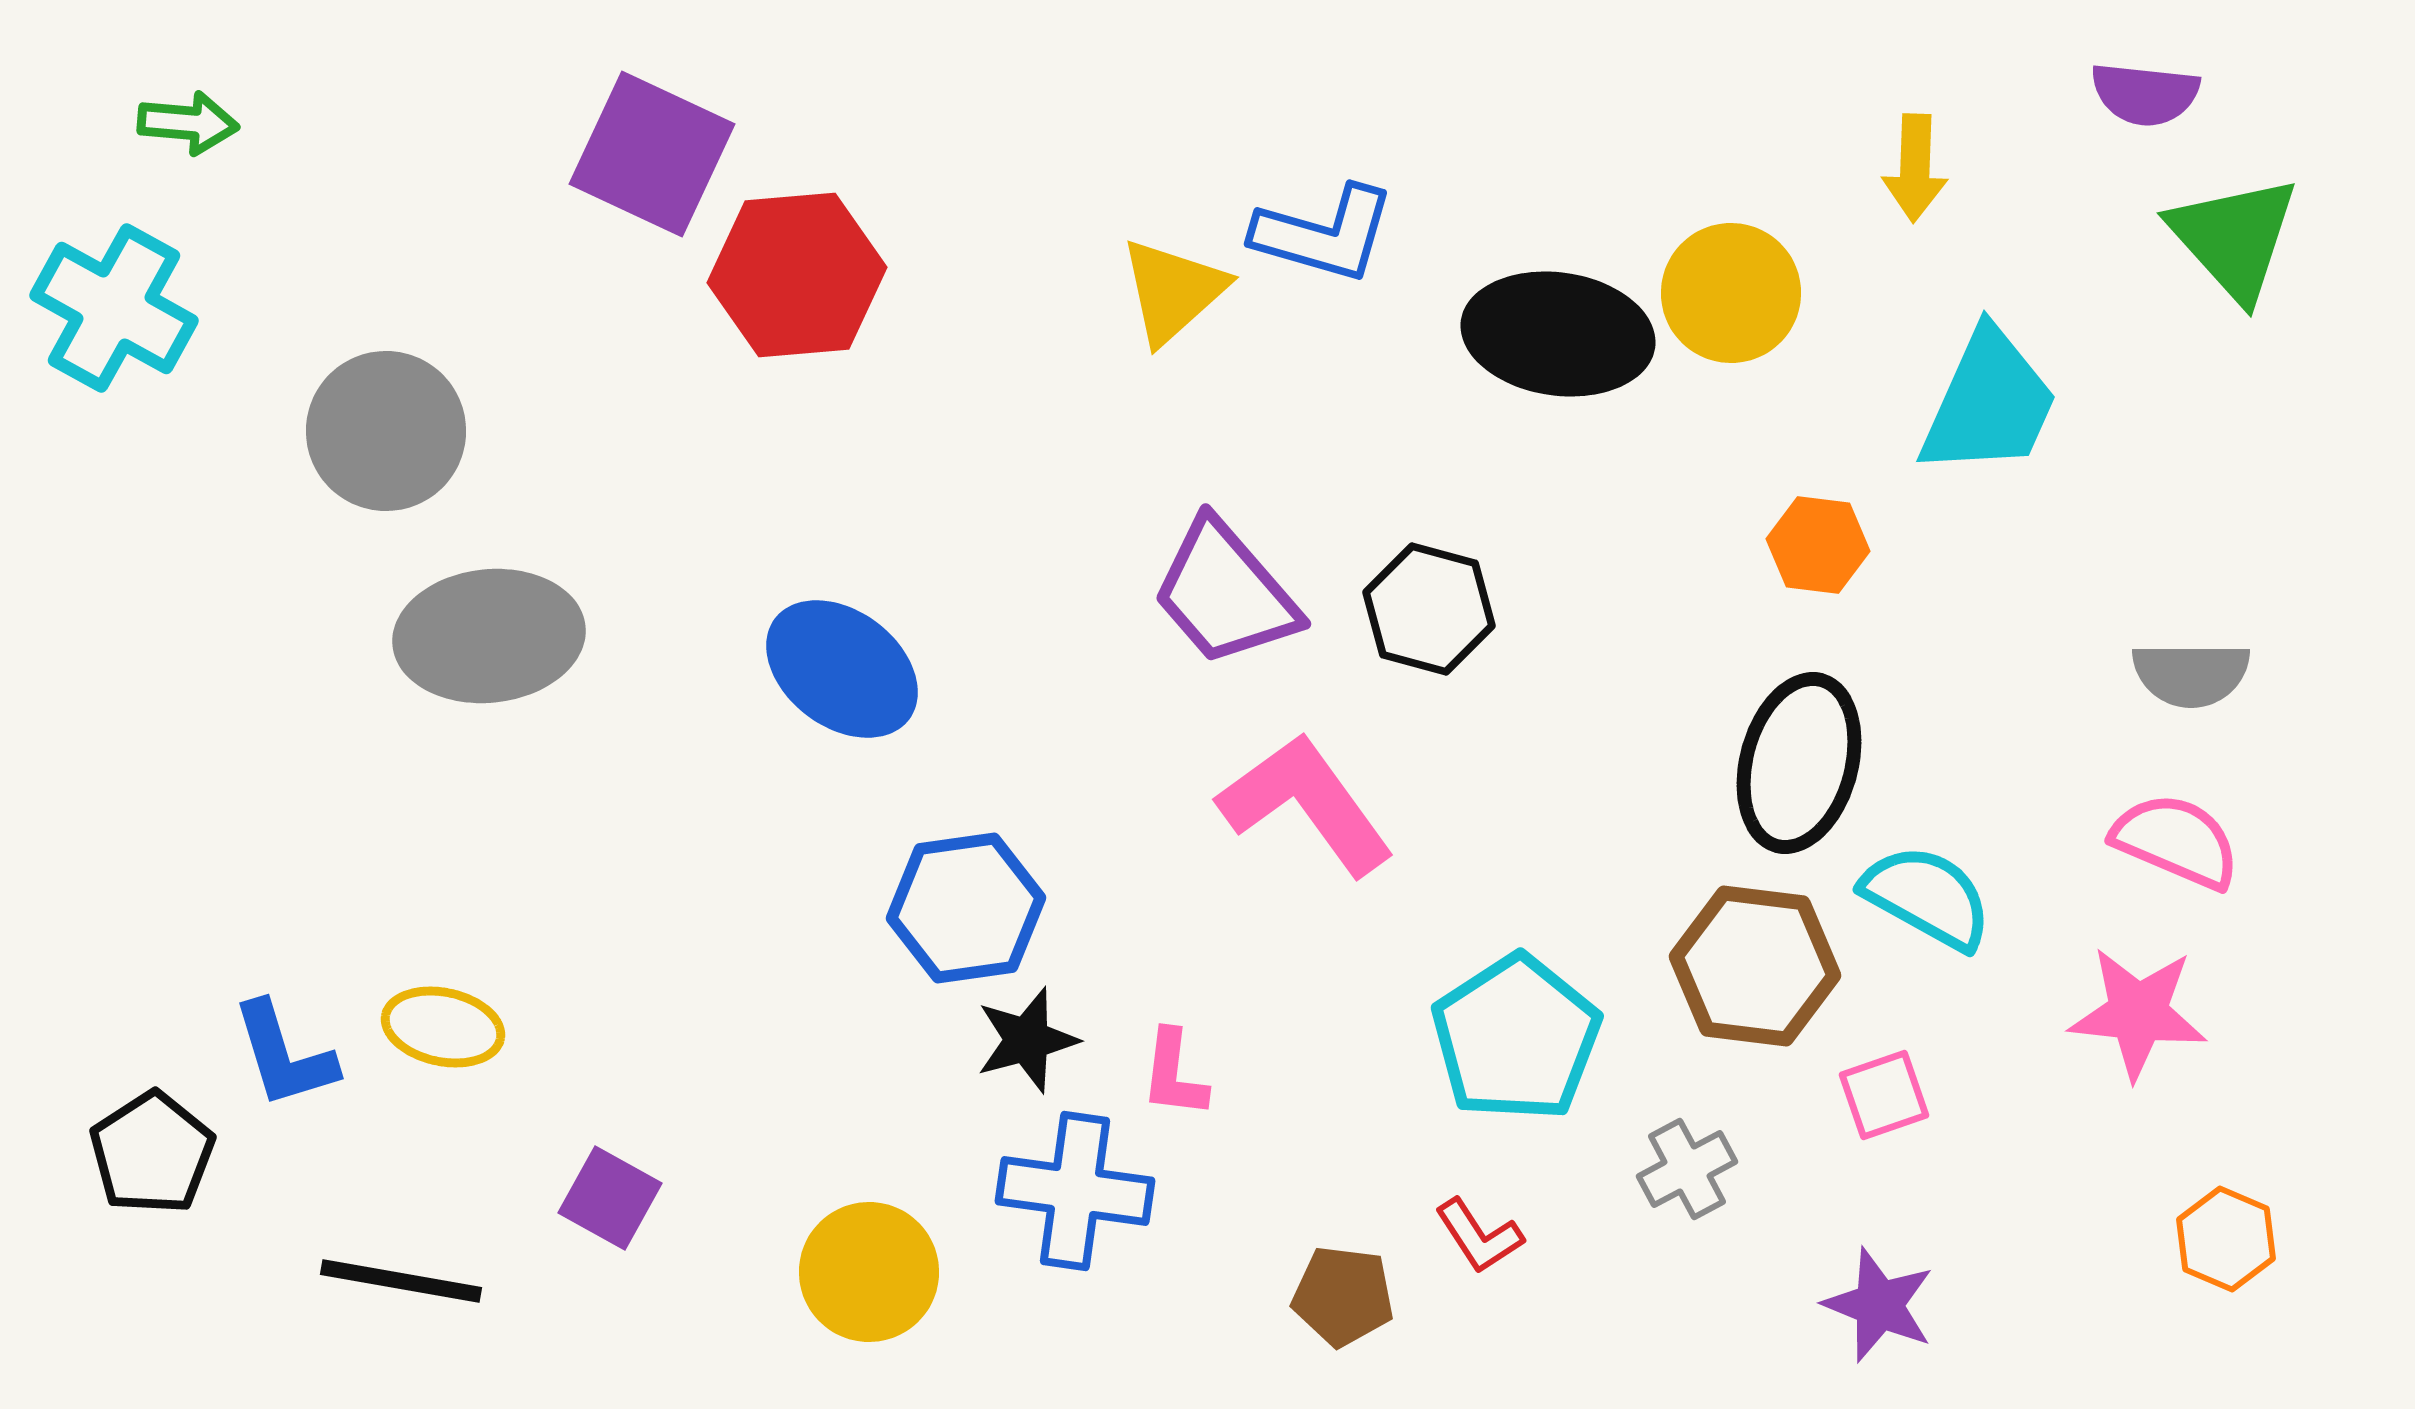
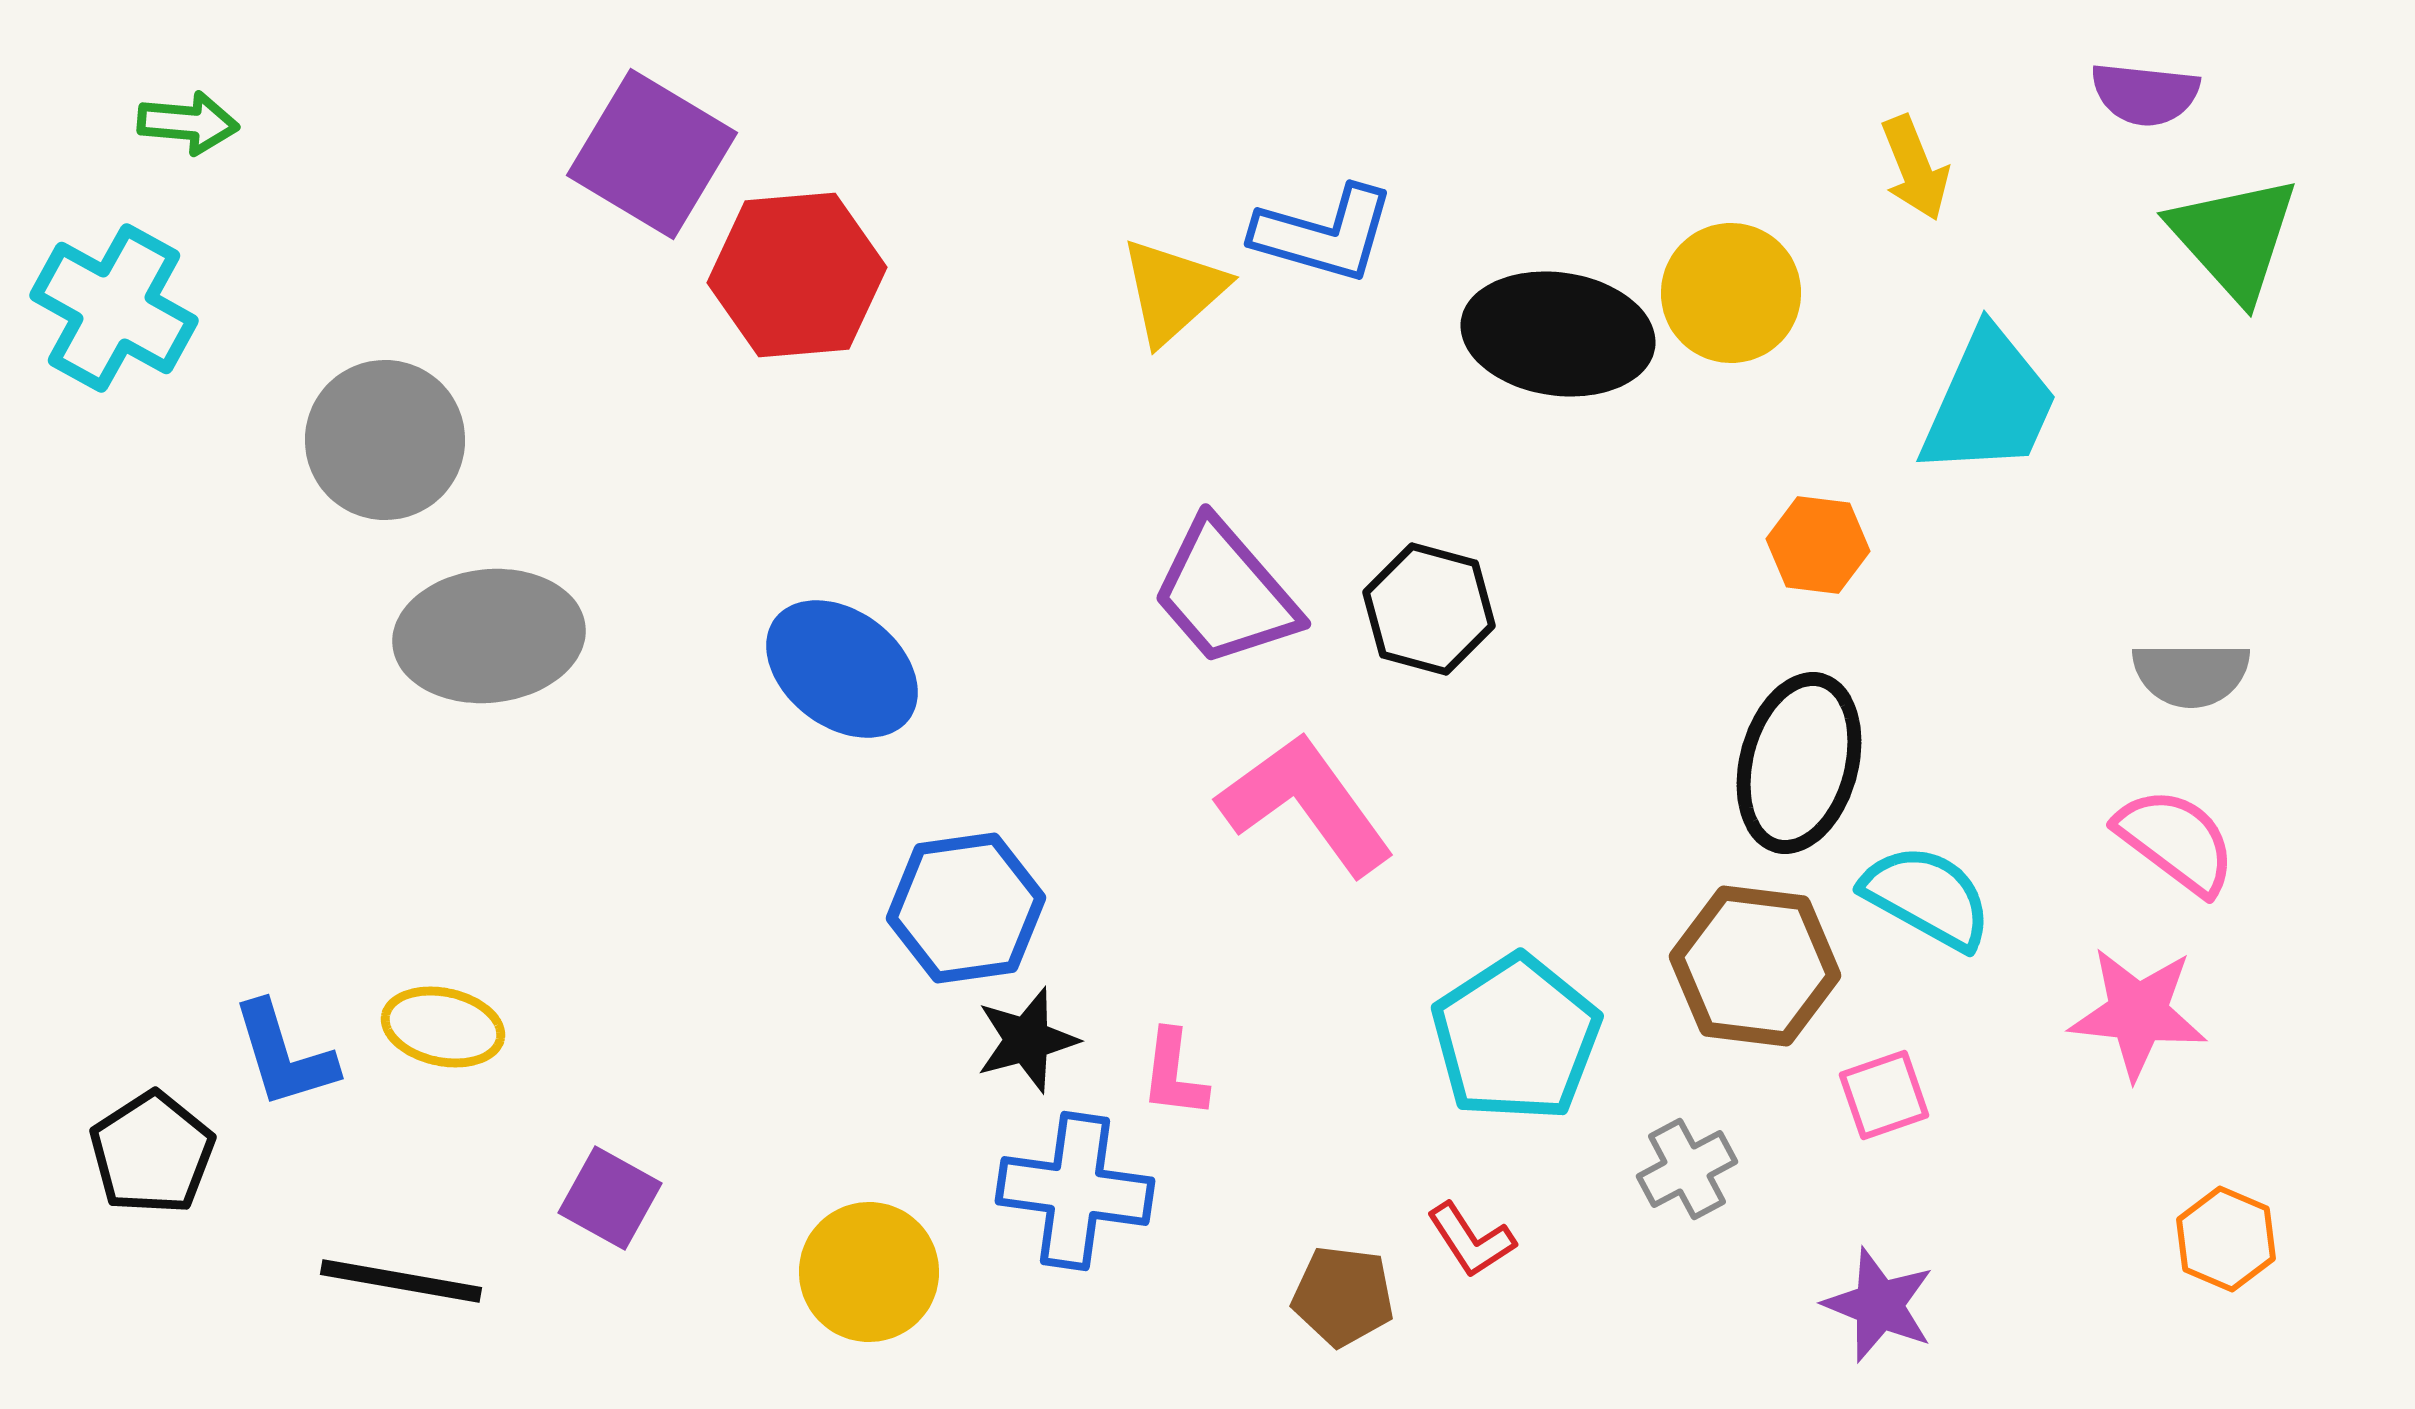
purple square at (652, 154): rotated 6 degrees clockwise
yellow arrow at (1915, 168): rotated 24 degrees counterclockwise
gray circle at (386, 431): moved 1 px left, 9 px down
pink semicircle at (2176, 841): rotated 14 degrees clockwise
red L-shape at (1479, 1236): moved 8 px left, 4 px down
